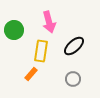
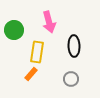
black ellipse: rotated 50 degrees counterclockwise
yellow rectangle: moved 4 px left, 1 px down
gray circle: moved 2 px left
